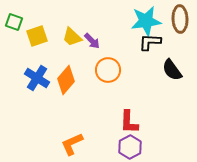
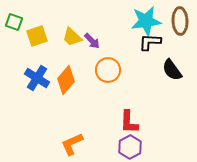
brown ellipse: moved 2 px down
